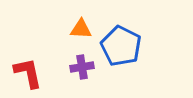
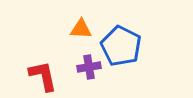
purple cross: moved 7 px right
red L-shape: moved 15 px right, 3 px down
